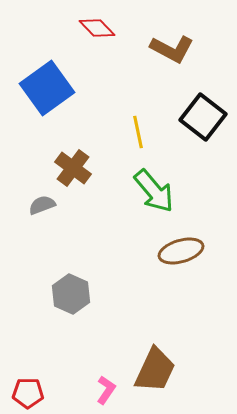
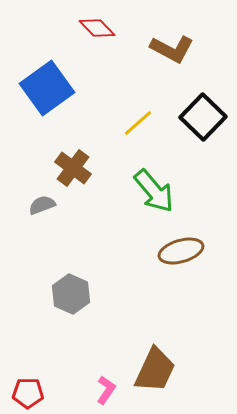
black square: rotated 6 degrees clockwise
yellow line: moved 9 px up; rotated 60 degrees clockwise
